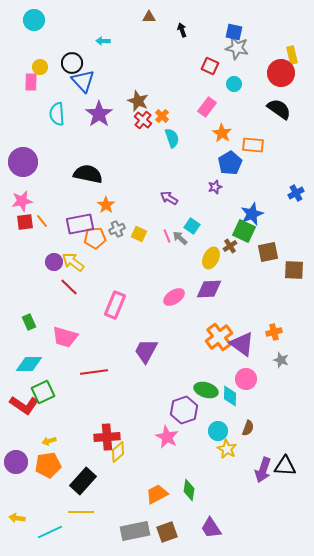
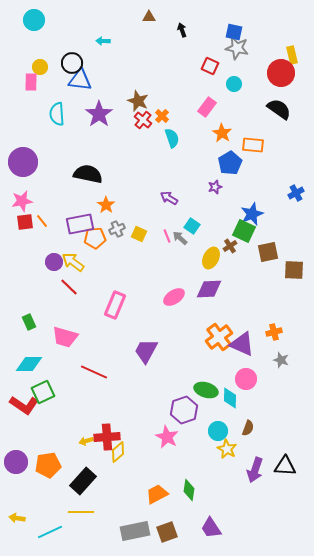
blue triangle at (83, 81): moved 3 px left, 1 px up; rotated 40 degrees counterclockwise
purple triangle at (242, 344): rotated 12 degrees counterclockwise
red line at (94, 372): rotated 32 degrees clockwise
cyan diamond at (230, 396): moved 2 px down
yellow arrow at (49, 441): moved 37 px right
purple arrow at (263, 470): moved 8 px left
